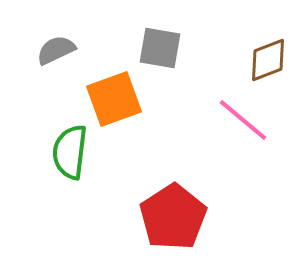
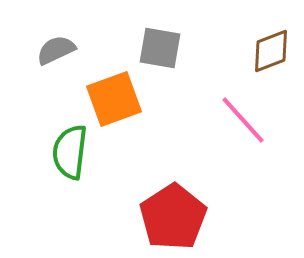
brown diamond: moved 3 px right, 9 px up
pink line: rotated 8 degrees clockwise
